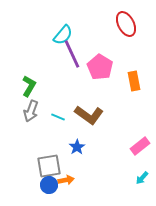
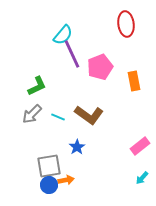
red ellipse: rotated 20 degrees clockwise
pink pentagon: rotated 20 degrees clockwise
green L-shape: moved 8 px right; rotated 35 degrees clockwise
gray arrow: moved 1 px right, 3 px down; rotated 25 degrees clockwise
